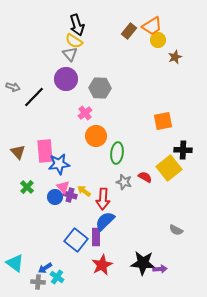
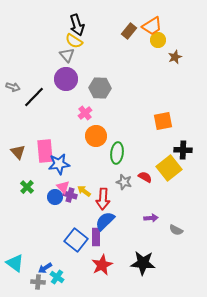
gray triangle: moved 3 px left, 1 px down
purple arrow: moved 9 px left, 51 px up
